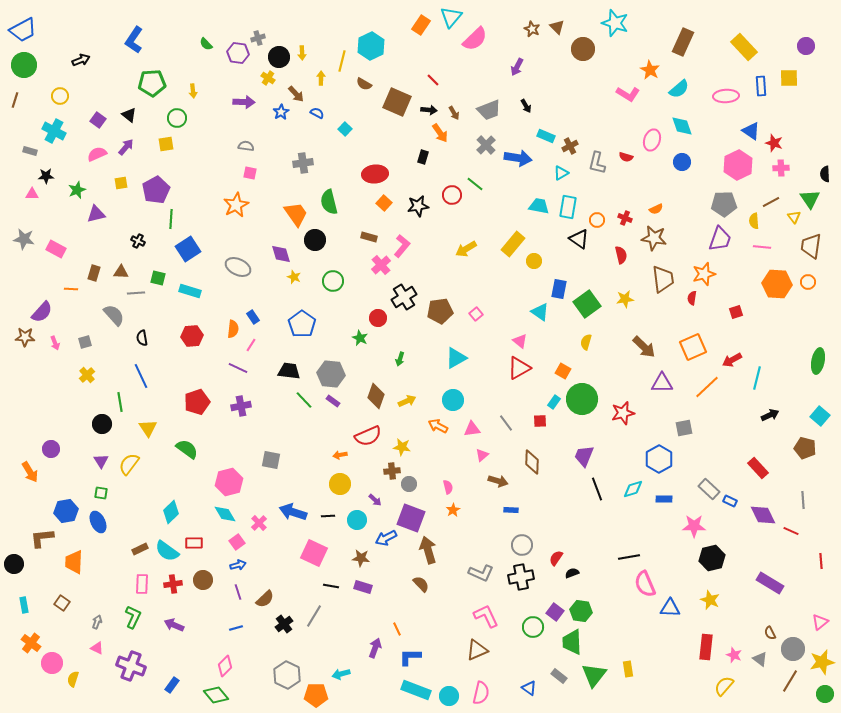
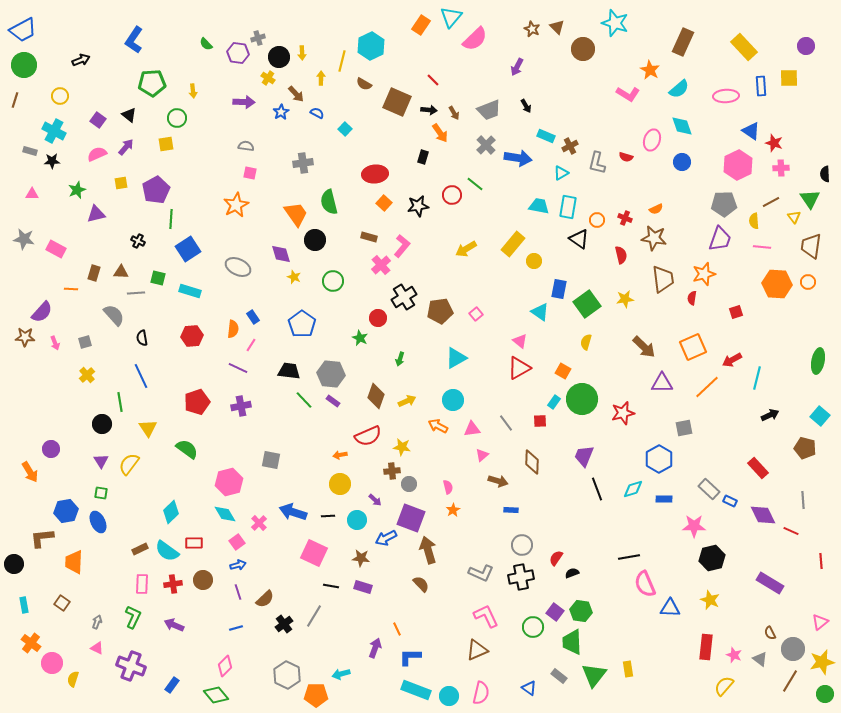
black star at (46, 176): moved 6 px right, 15 px up
